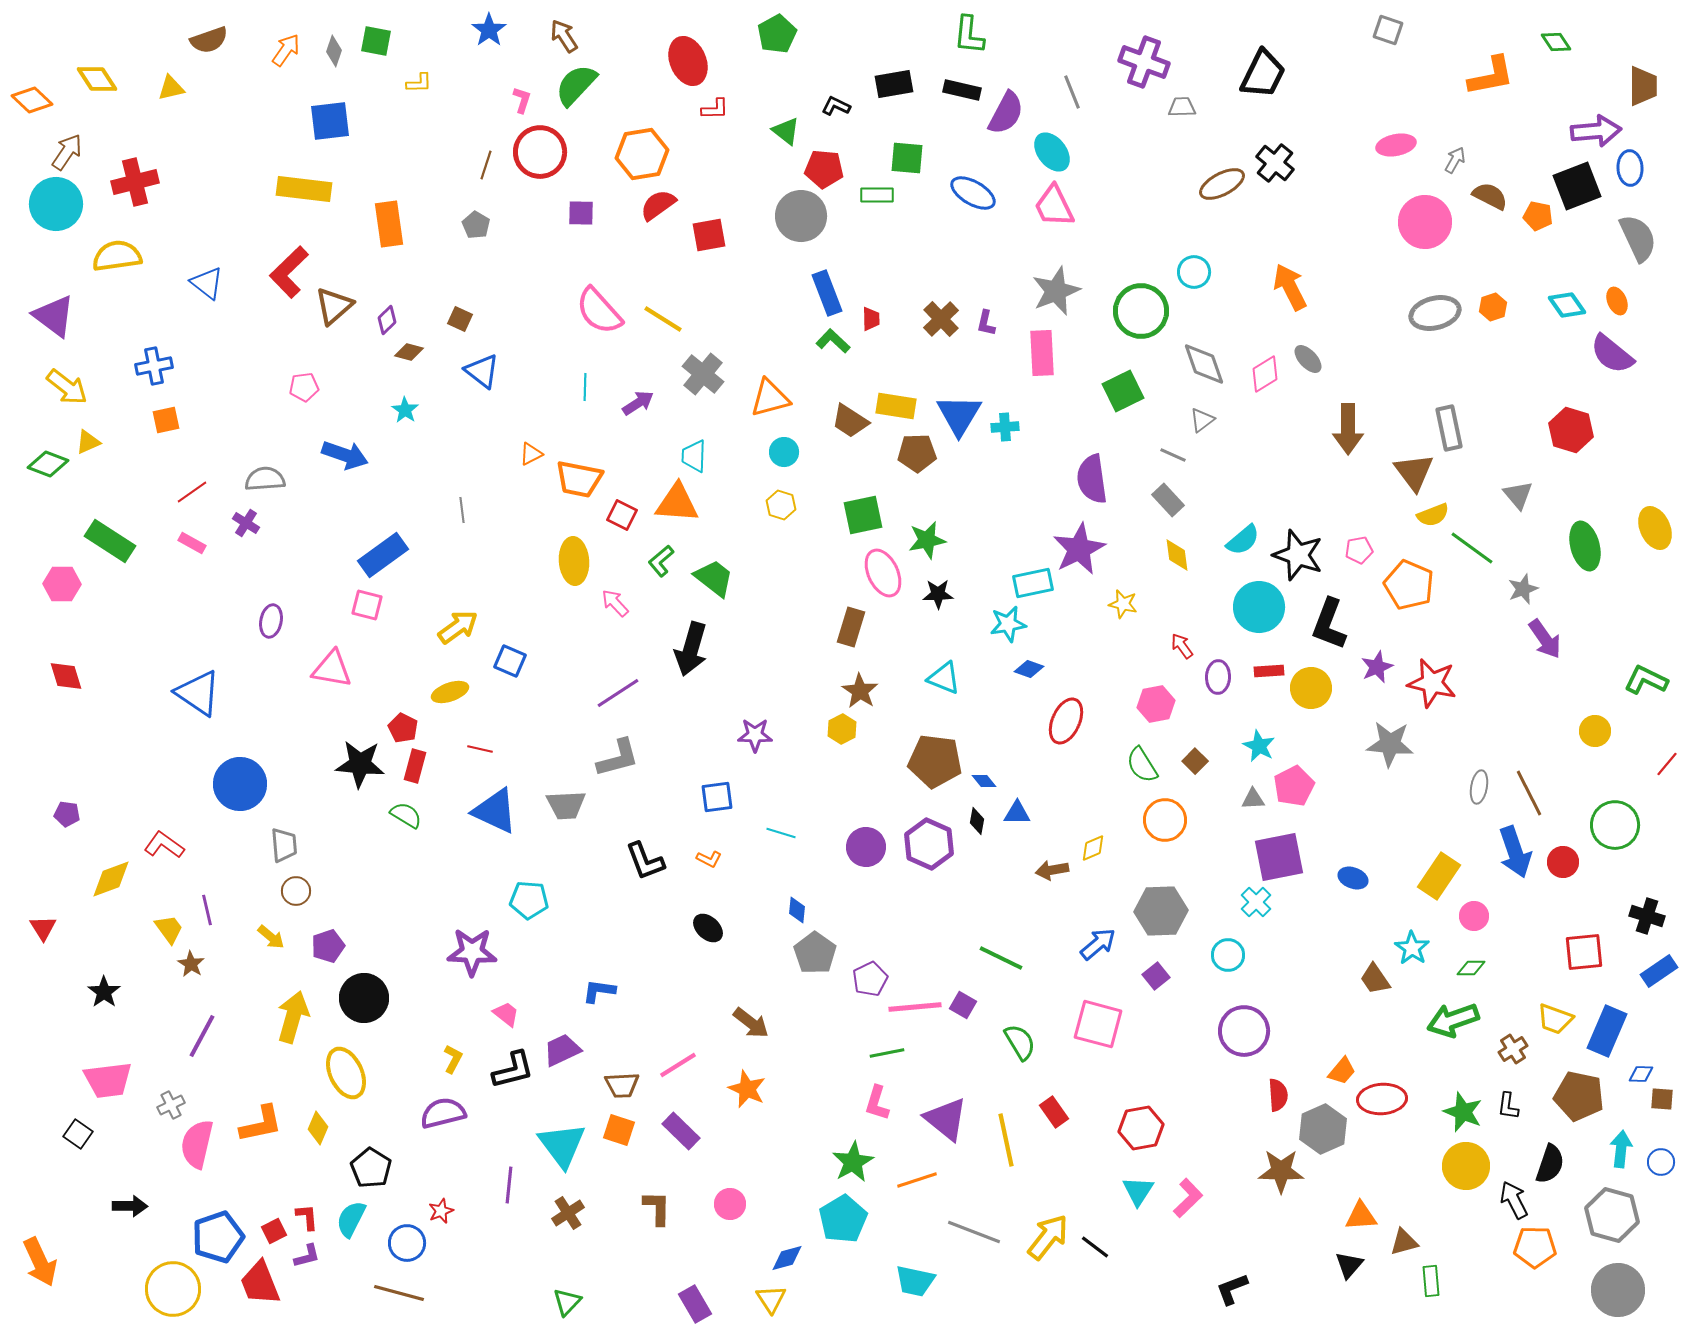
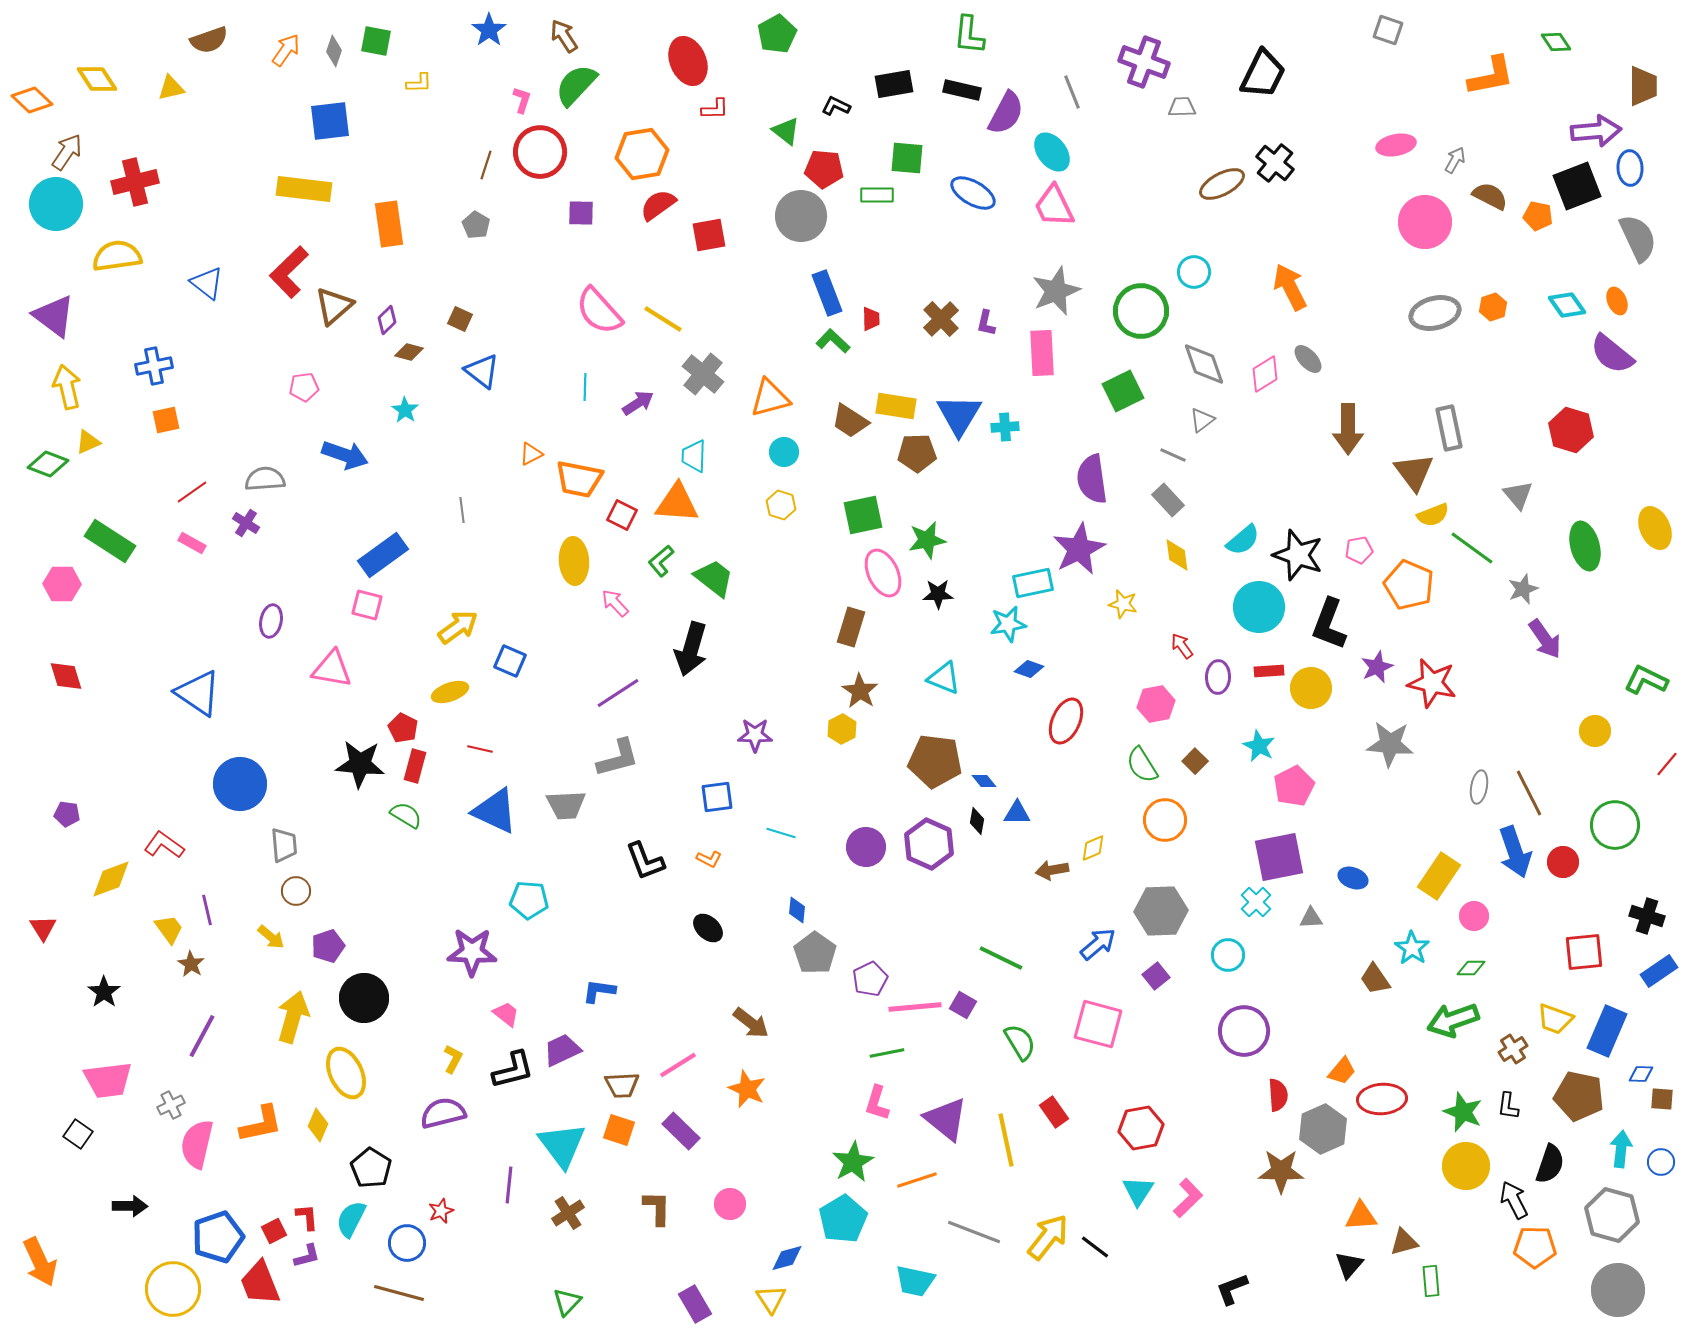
yellow arrow at (67, 387): rotated 141 degrees counterclockwise
gray triangle at (1253, 799): moved 58 px right, 119 px down
yellow diamond at (318, 1128): moved 3 px up
